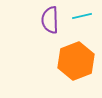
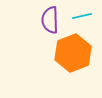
orange hexagon: moved 3 px left, 8 px up
